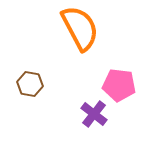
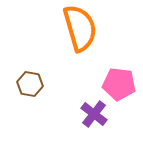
orange semicircle: rotated 12 degrees clockwise
pink pentagon: moved 1 px up
